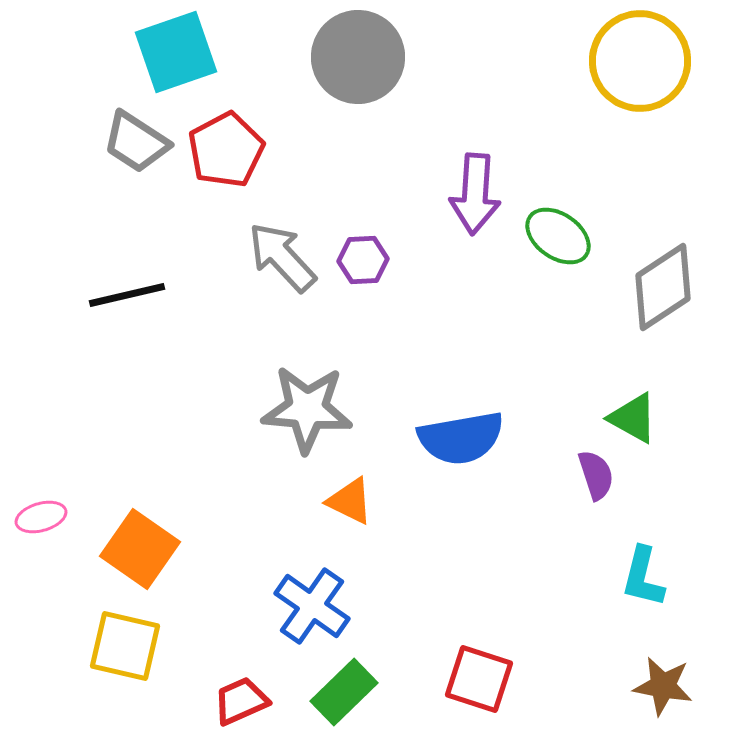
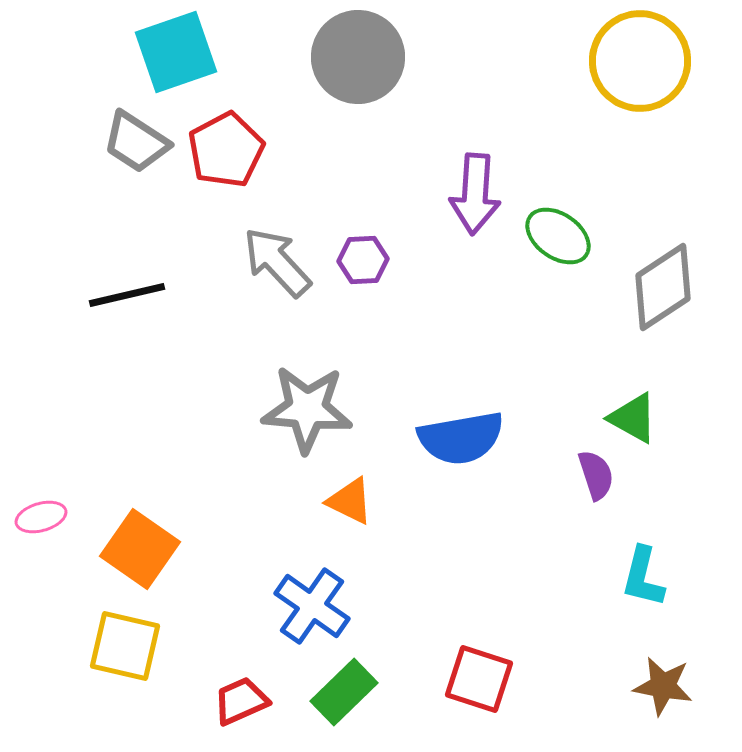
gray arrow: moved 5 px left, 5 px down
